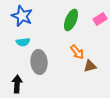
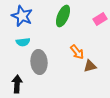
green ellipse: moved 8 px left, 4 px up
